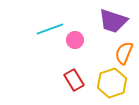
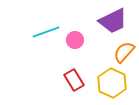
purple trapezoid: rotated 44 degrees counterclockwise
cyan line: moved 4 px left, 3 px down
orange semicircle: moved 1 px up; rotated 20 degrees clockwise
yellow hexagon: rotated 16 degrees counterclockwise
